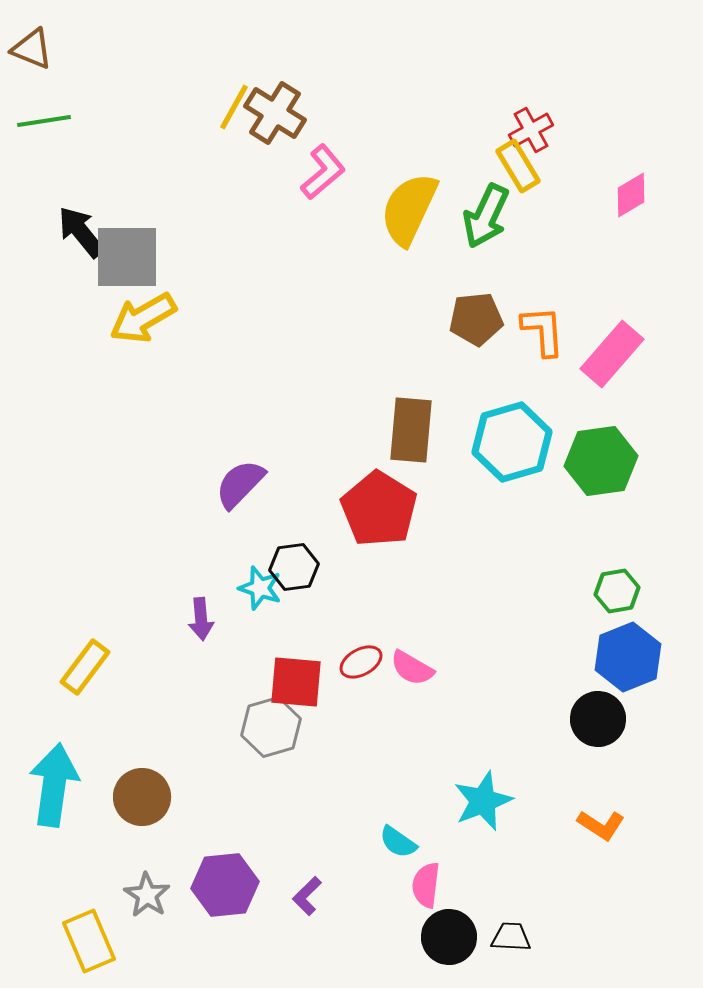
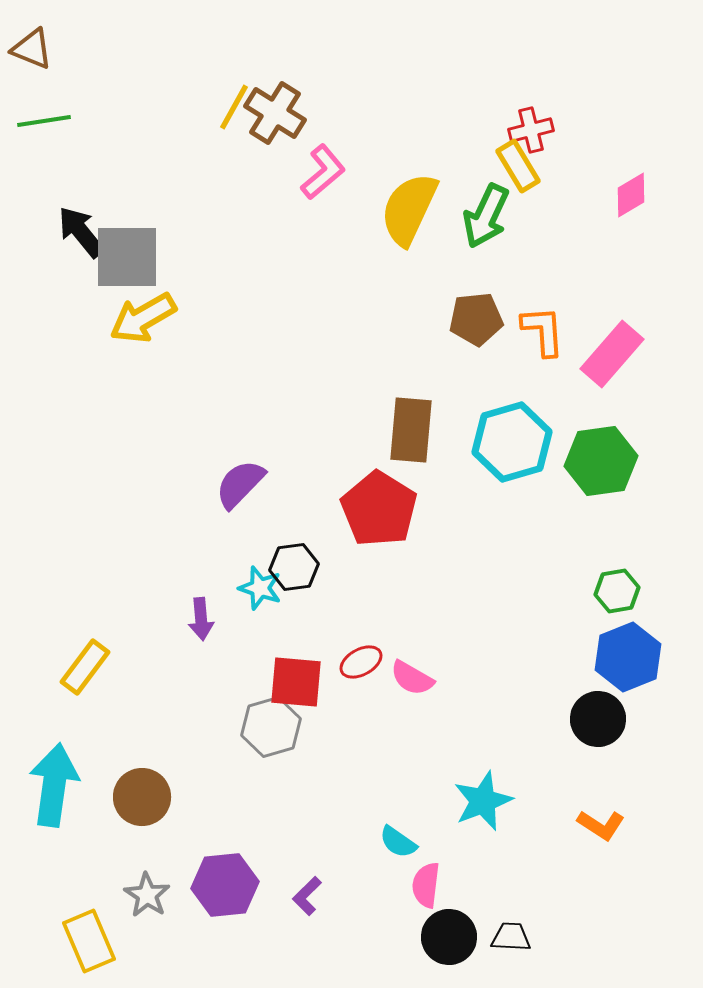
red cross at (531, 130): rotated 15 degrees clockwise
pink semicircle at (412, 668): moved 10 px down
